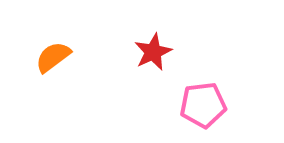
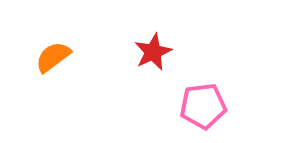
pink pentagon: moved 1 px down
